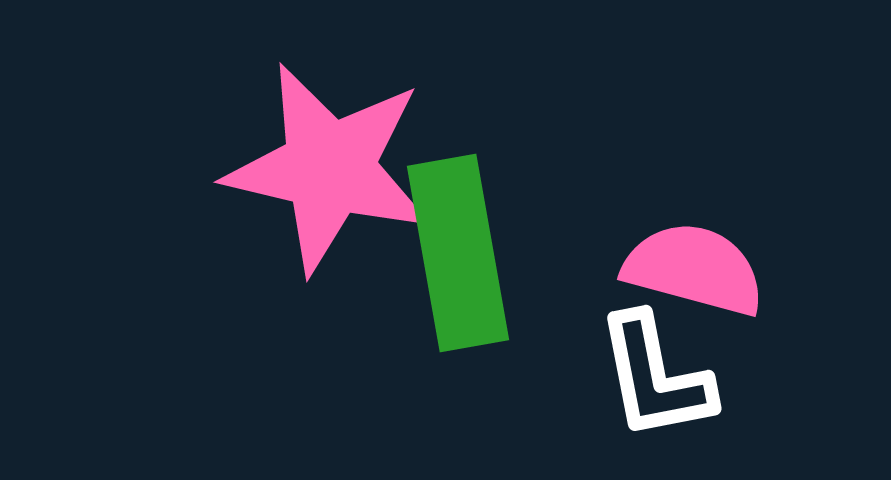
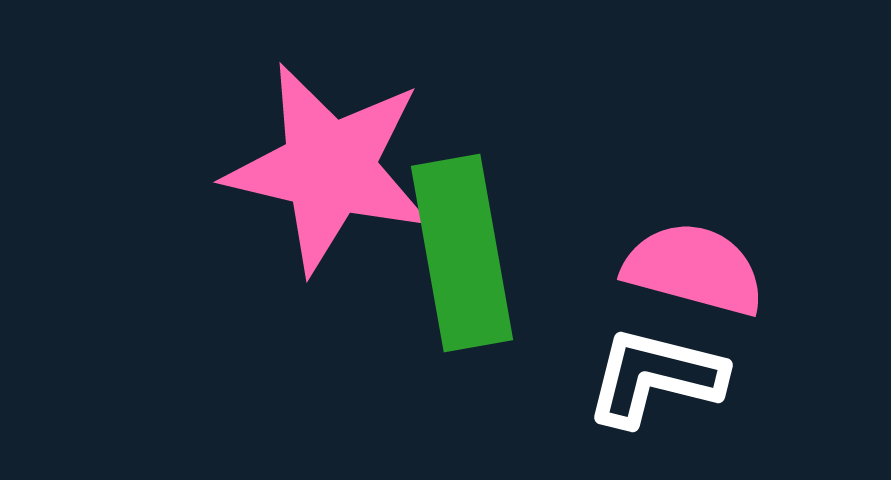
green rectangle: moved 4 px right
white L-shape: rotated 115 degrees clockwise
